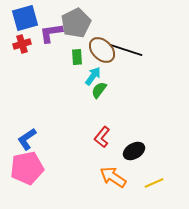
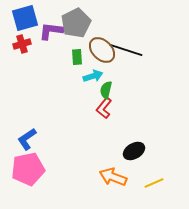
purple L-shape: moved 2 px up; rotated 15 degrees clockwise
cyan arrow: rotated 36 degrees clockwise
green semicircle: moved 7 px right; rotated 24 degrees counterclockwise
red L-shape: moved 2 px right, 29 px up
pink pentagon: moved 1 px right, 1 px down
orange arrow: rotated 12 degrees counterclockwise
